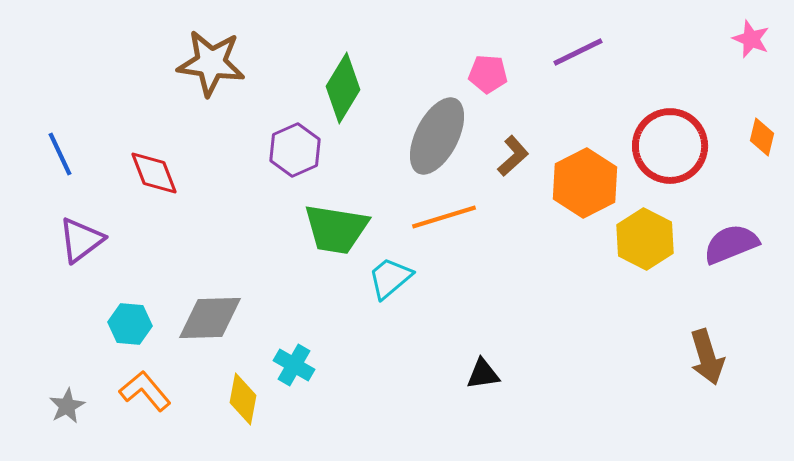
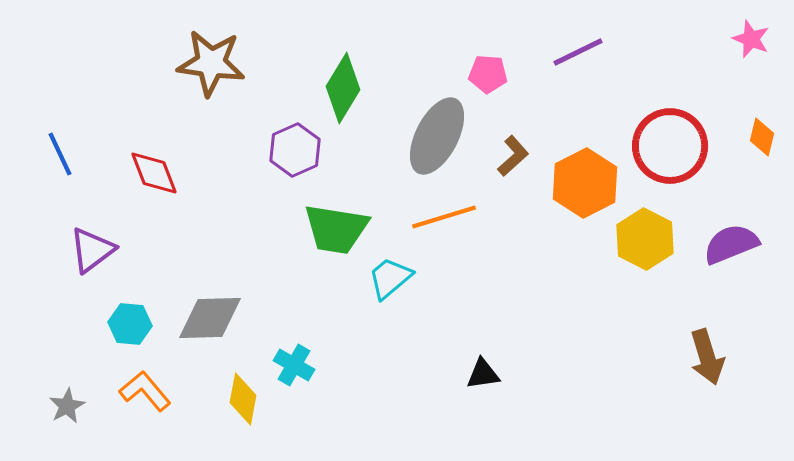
purple triangle: moved 11 px right, 10 px down
